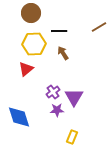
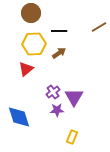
brown arrow: moved 4 px left; rotated 88 degrees clockwise
